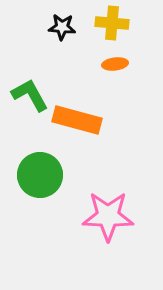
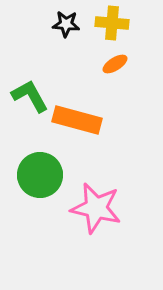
black star: moved 4 px right, 3 px up
orange ellipse: rotated 25 degrees counterclockwise
green L-shape: moved 1 px down
pink star: moved 12 px left, 8 px up; rotated 12 degrees clockwise
